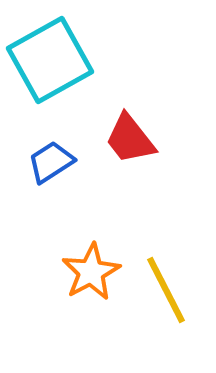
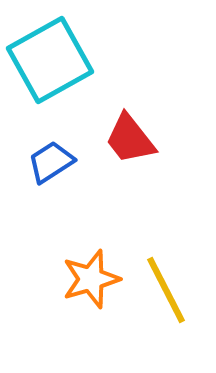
orange star: moved 7 px down; rotated 12 degrees clockwise
